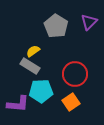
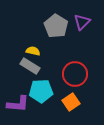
purple triangle: moved 7 px left
yellow semicircle: rotated 48 degrees clockwise
